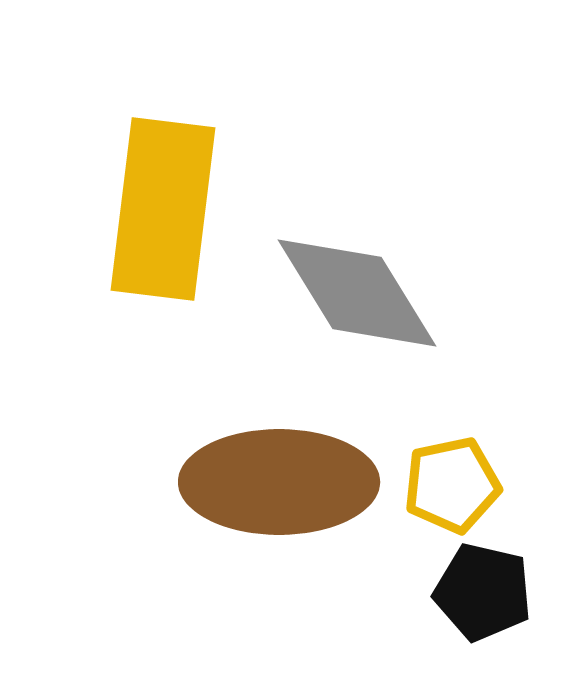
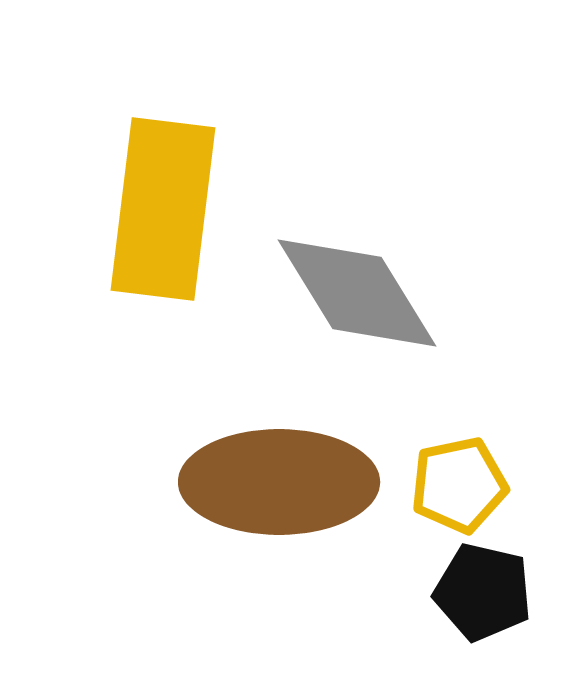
yellow pentagon: moved 7 px right
